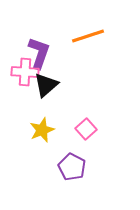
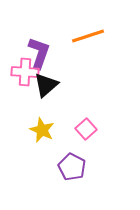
yellow star: rotated 25 degrees counterclockwise
